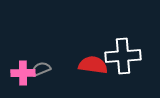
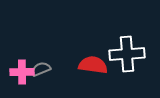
white cross: moved 4 px right, 2 px up
pink cross: moved 1 px left, 1 px up
